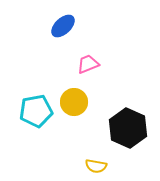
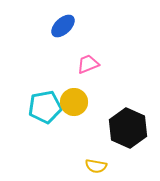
cyan pentagon: moved 9 px right, 4 px up
